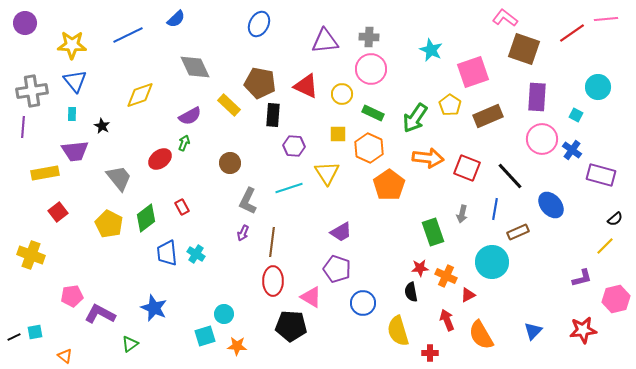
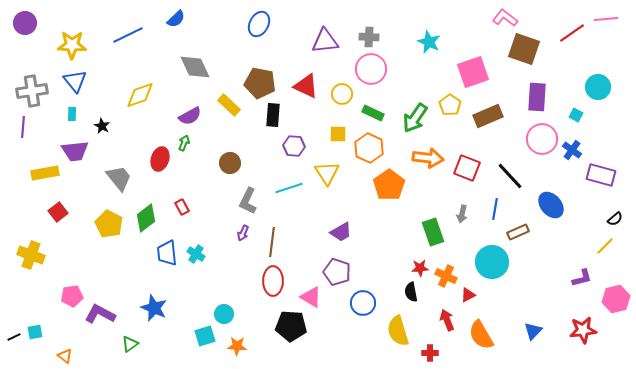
cyan star at (431, 50): moved 2 px left, 8 px up
red ellipse at (160, 159): rotated 35 degrees counterclockwise
purple pentagon at (337, 269): moved 3 px down
